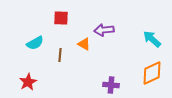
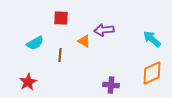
orange triangle: moved 3 px up
